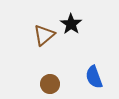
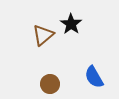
brown triangle: moved 1 px left
blue semicircle: rotated 10 degrees counterclockwise
